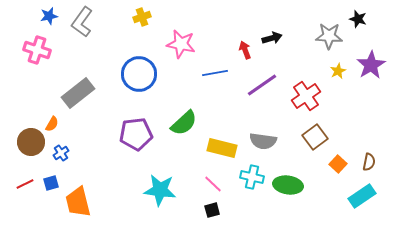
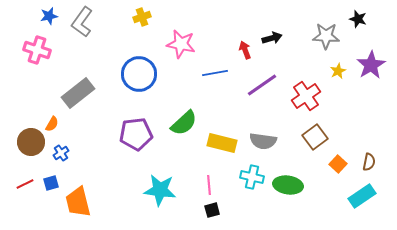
gray star: moved 3 px left
yellow rectangle: moved 5 px up
pink line: moved 4 px left, 1 px down; rotated 42 degrees clockwise
